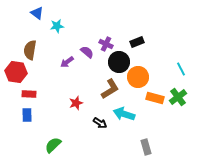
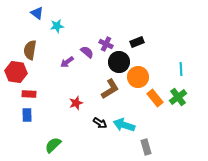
cyan line: rotated 24 degrees clockwise
orange rectangle: rotated 36 degrees clockwise
cyan arrow: moved 11 px down
